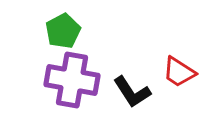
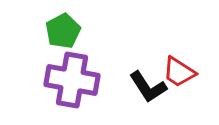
black L-shape: moved 16 px right, 5 px up
